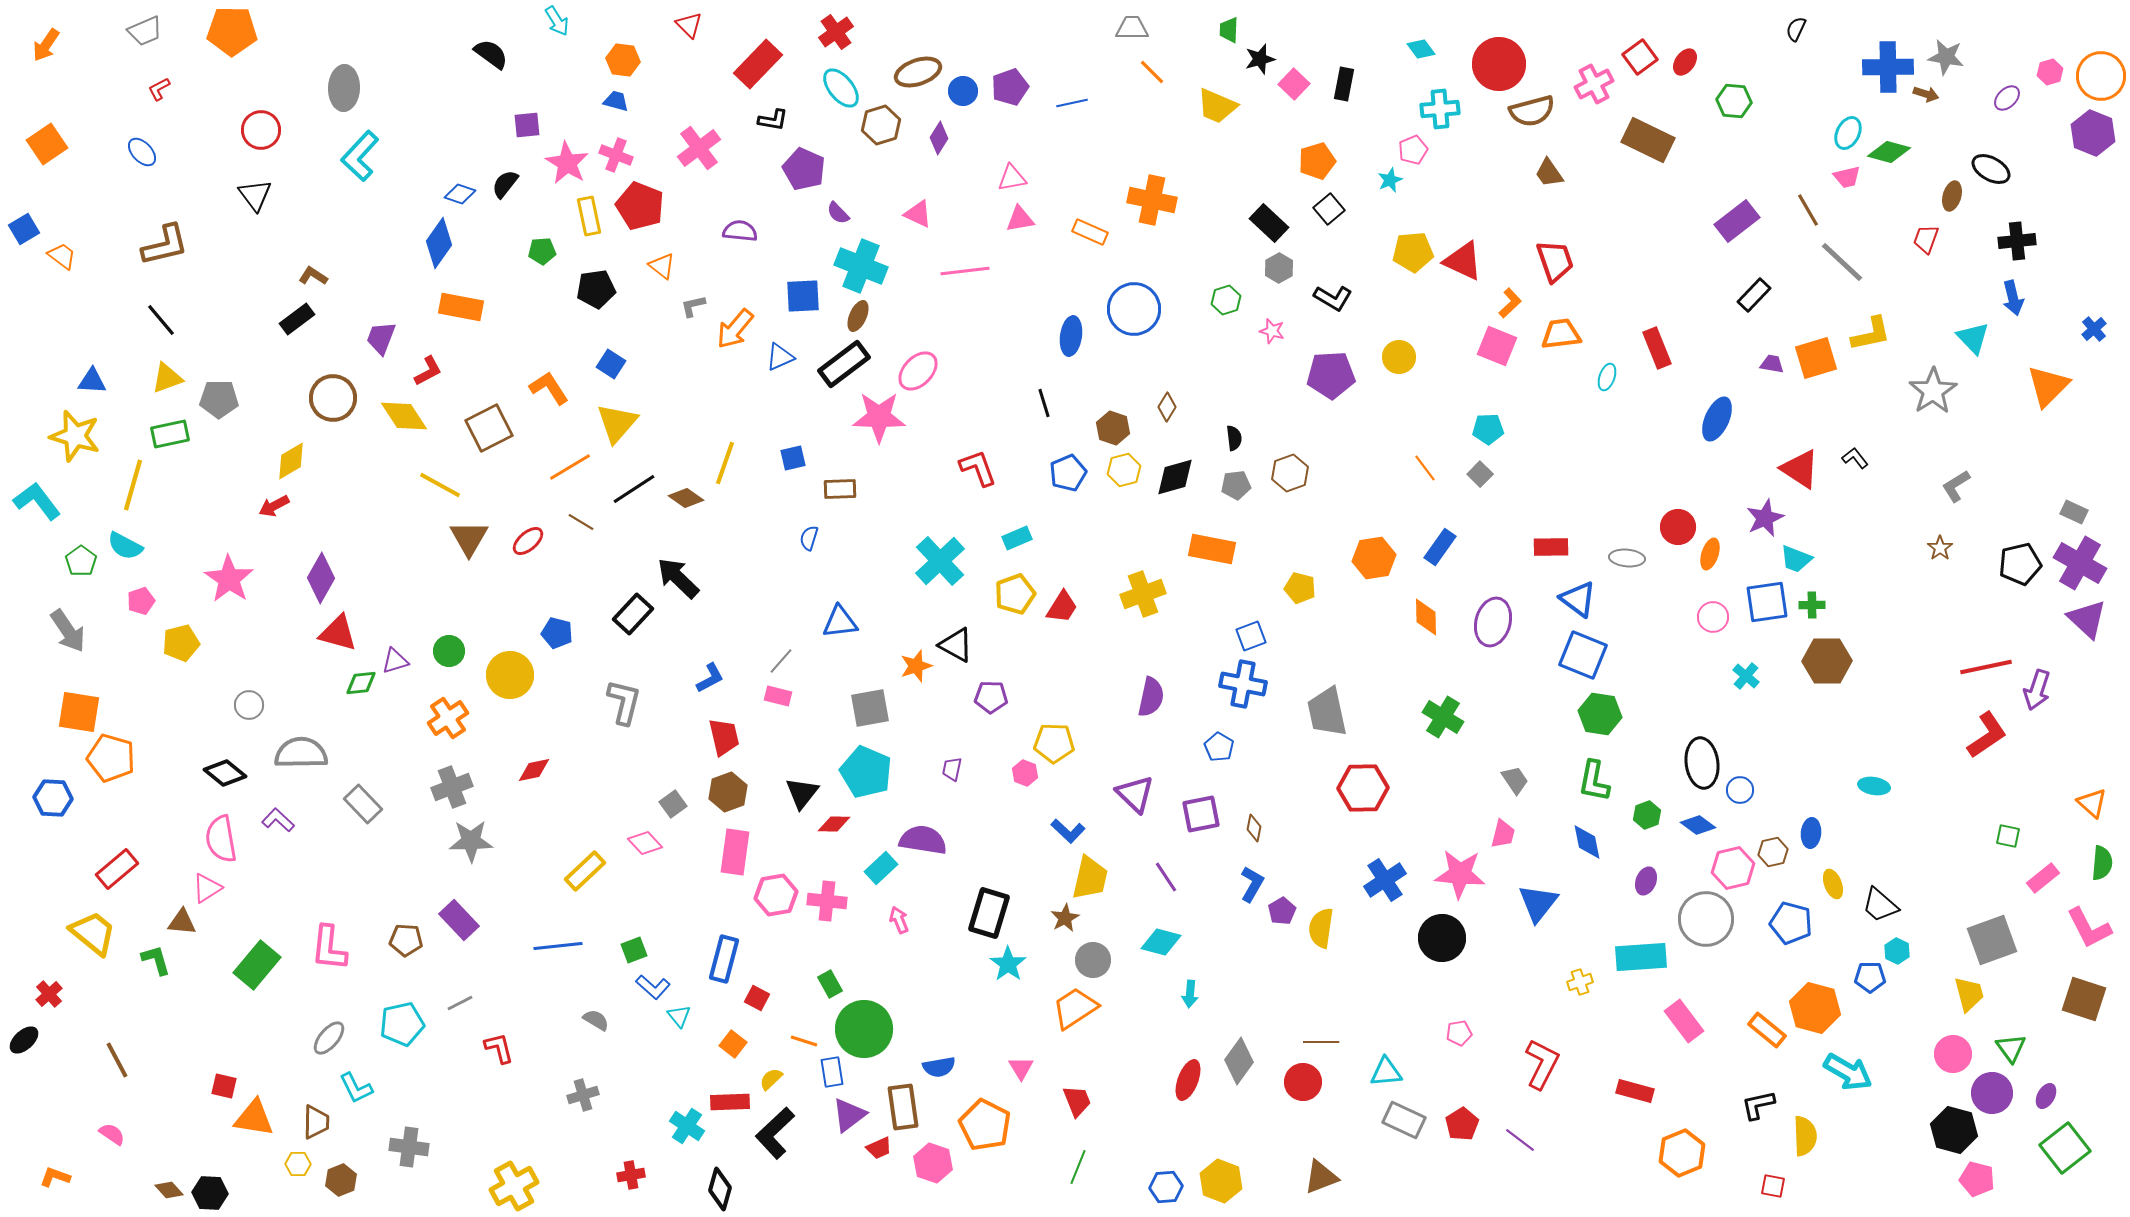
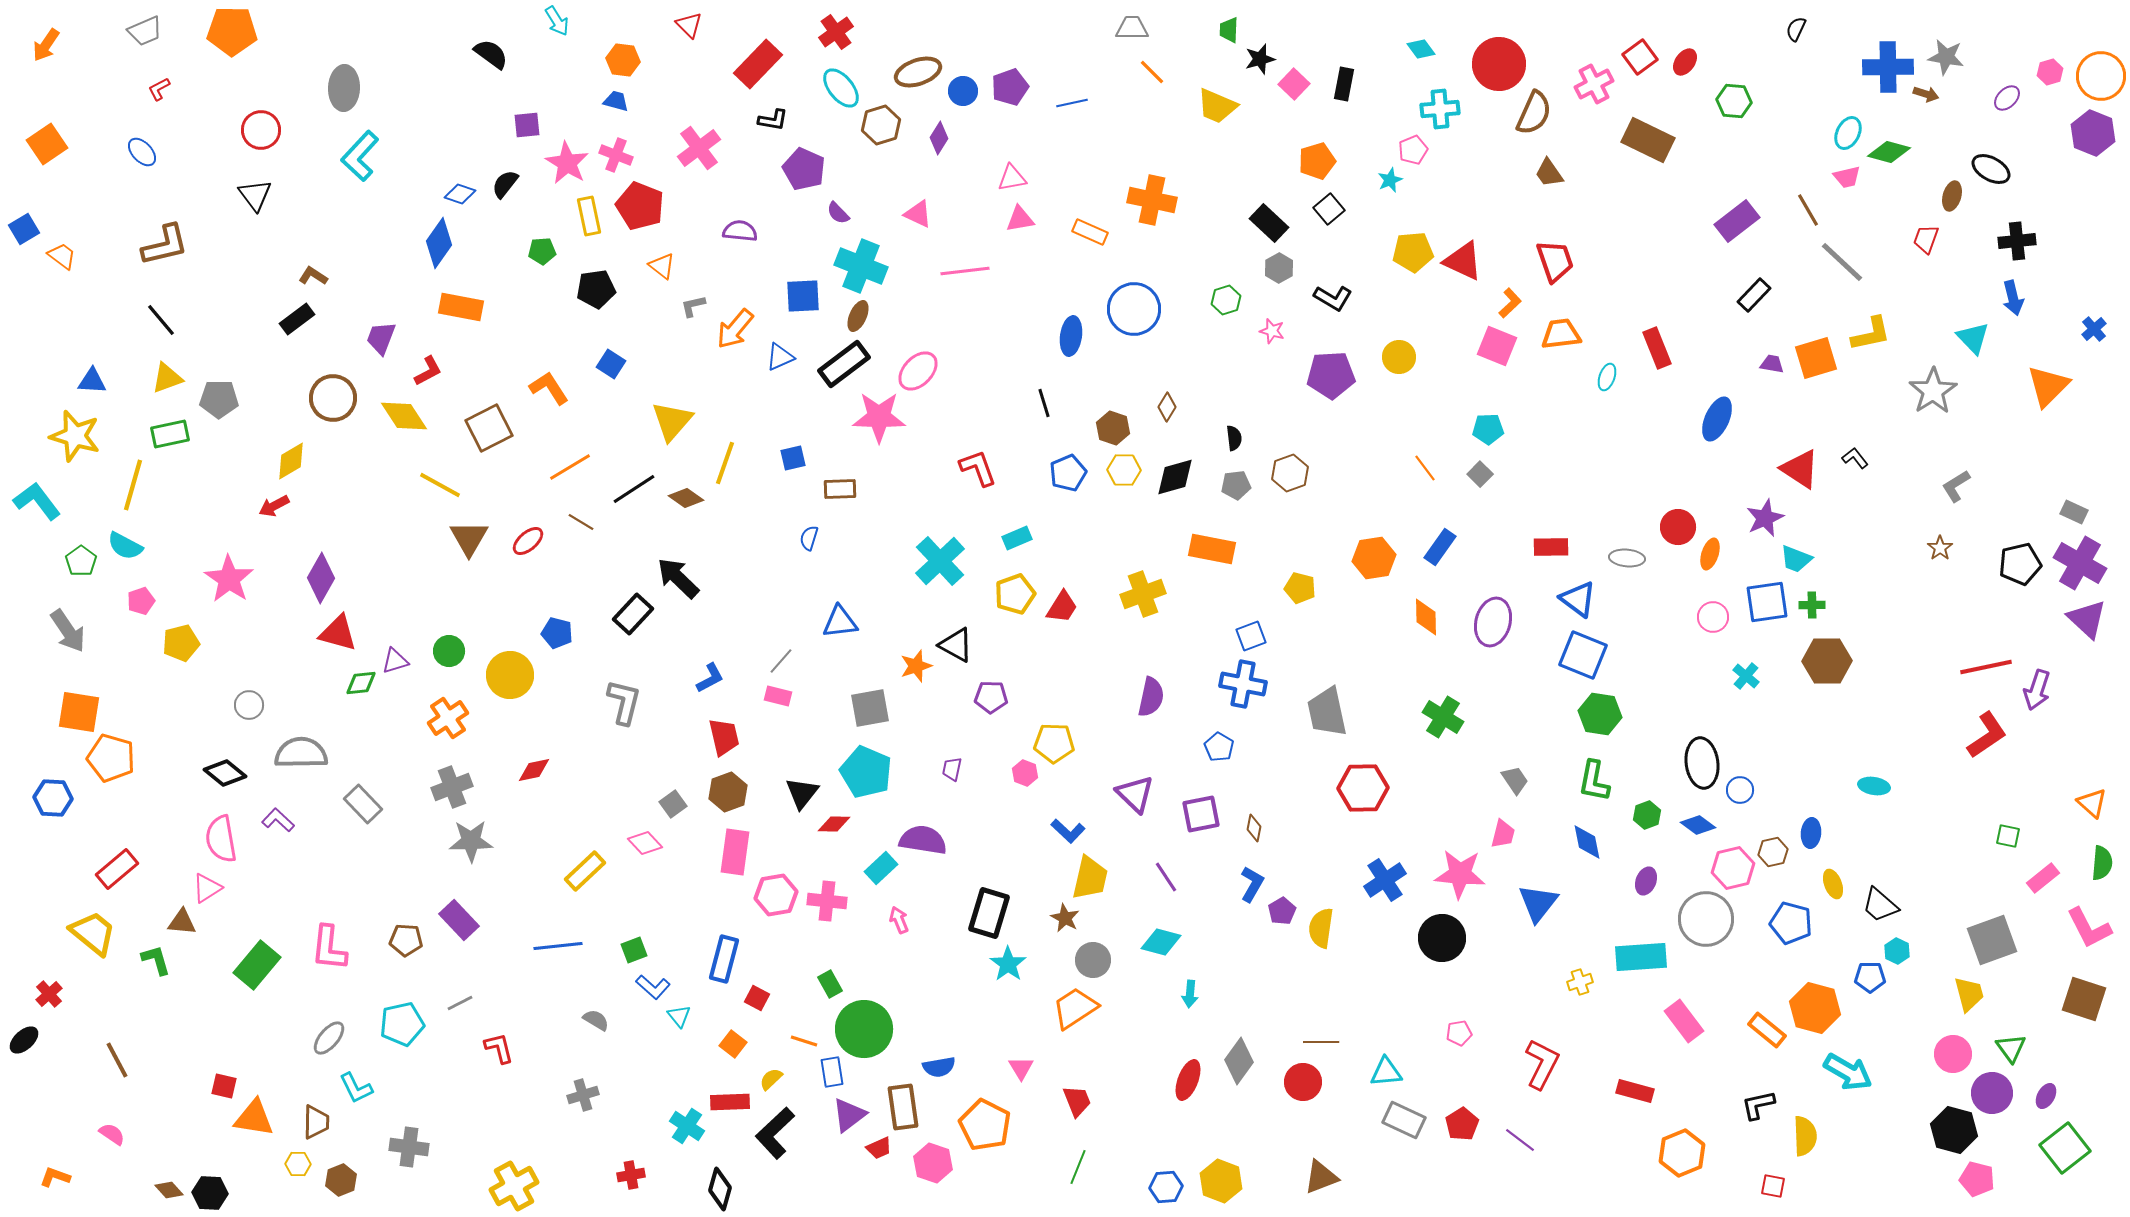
brown semicircle at (1532, 111): moved 2 px right, 2 px down; rotated 51 degrees counterclockwise
yellow triangle at (617, 423): moved 55 px right, 2 px up
yellow hexagon at (1124, 470): rotated 16 degrees clockwise
brown star at (1065, 918): rotated 16 degrees counterclockwise
